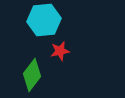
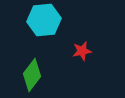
red star: moved 22 px right
